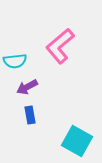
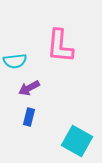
pink L-shape: rotated 45 degrees counterclockwise
purple arrow: moved 2 px right, 1 px down
blue rectangle: moved 1 px left, 2 px down; rotated 24 degrees clockwise
